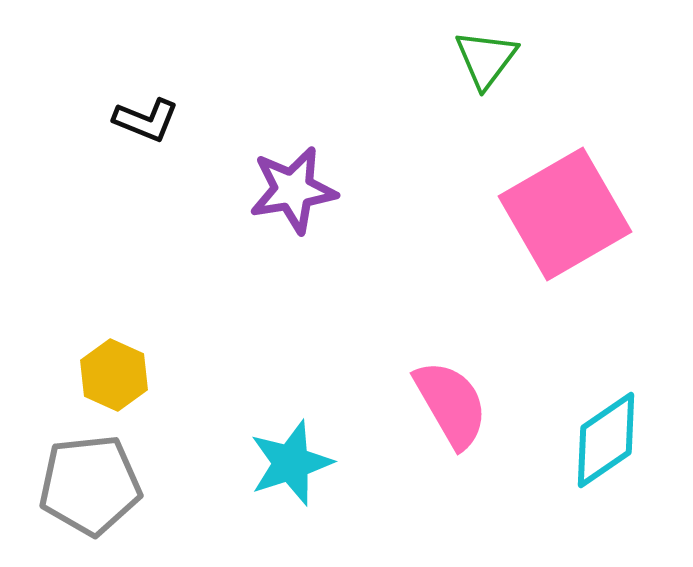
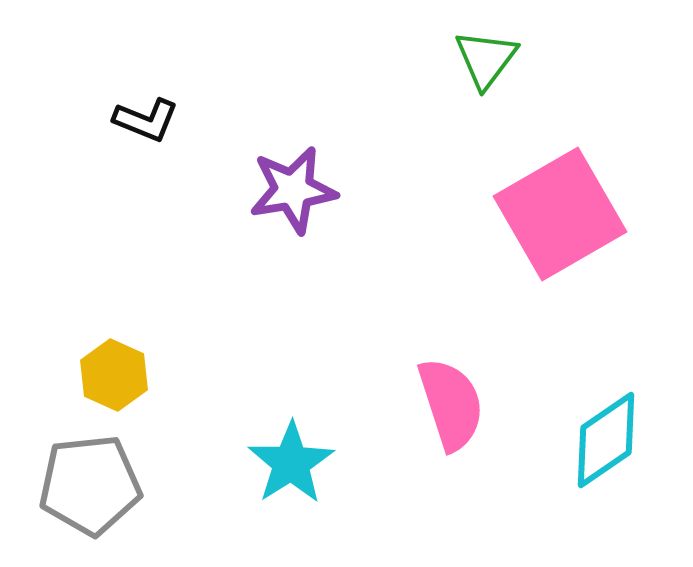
pink square: moved 5 px left
pink semicircle: rotated 12 degrees clockwise
cyan star: rotated 14 degrees counterclockwise
